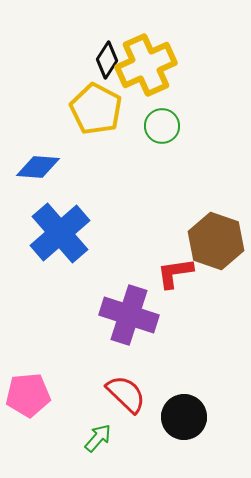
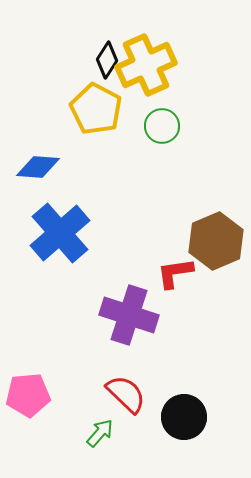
brown hexagon: rotated 18 degrees clockwise
green arrow: moved 2 px right, 5 px up
